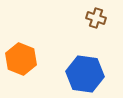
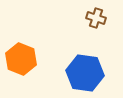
blue hexagon: moved 1 px up
